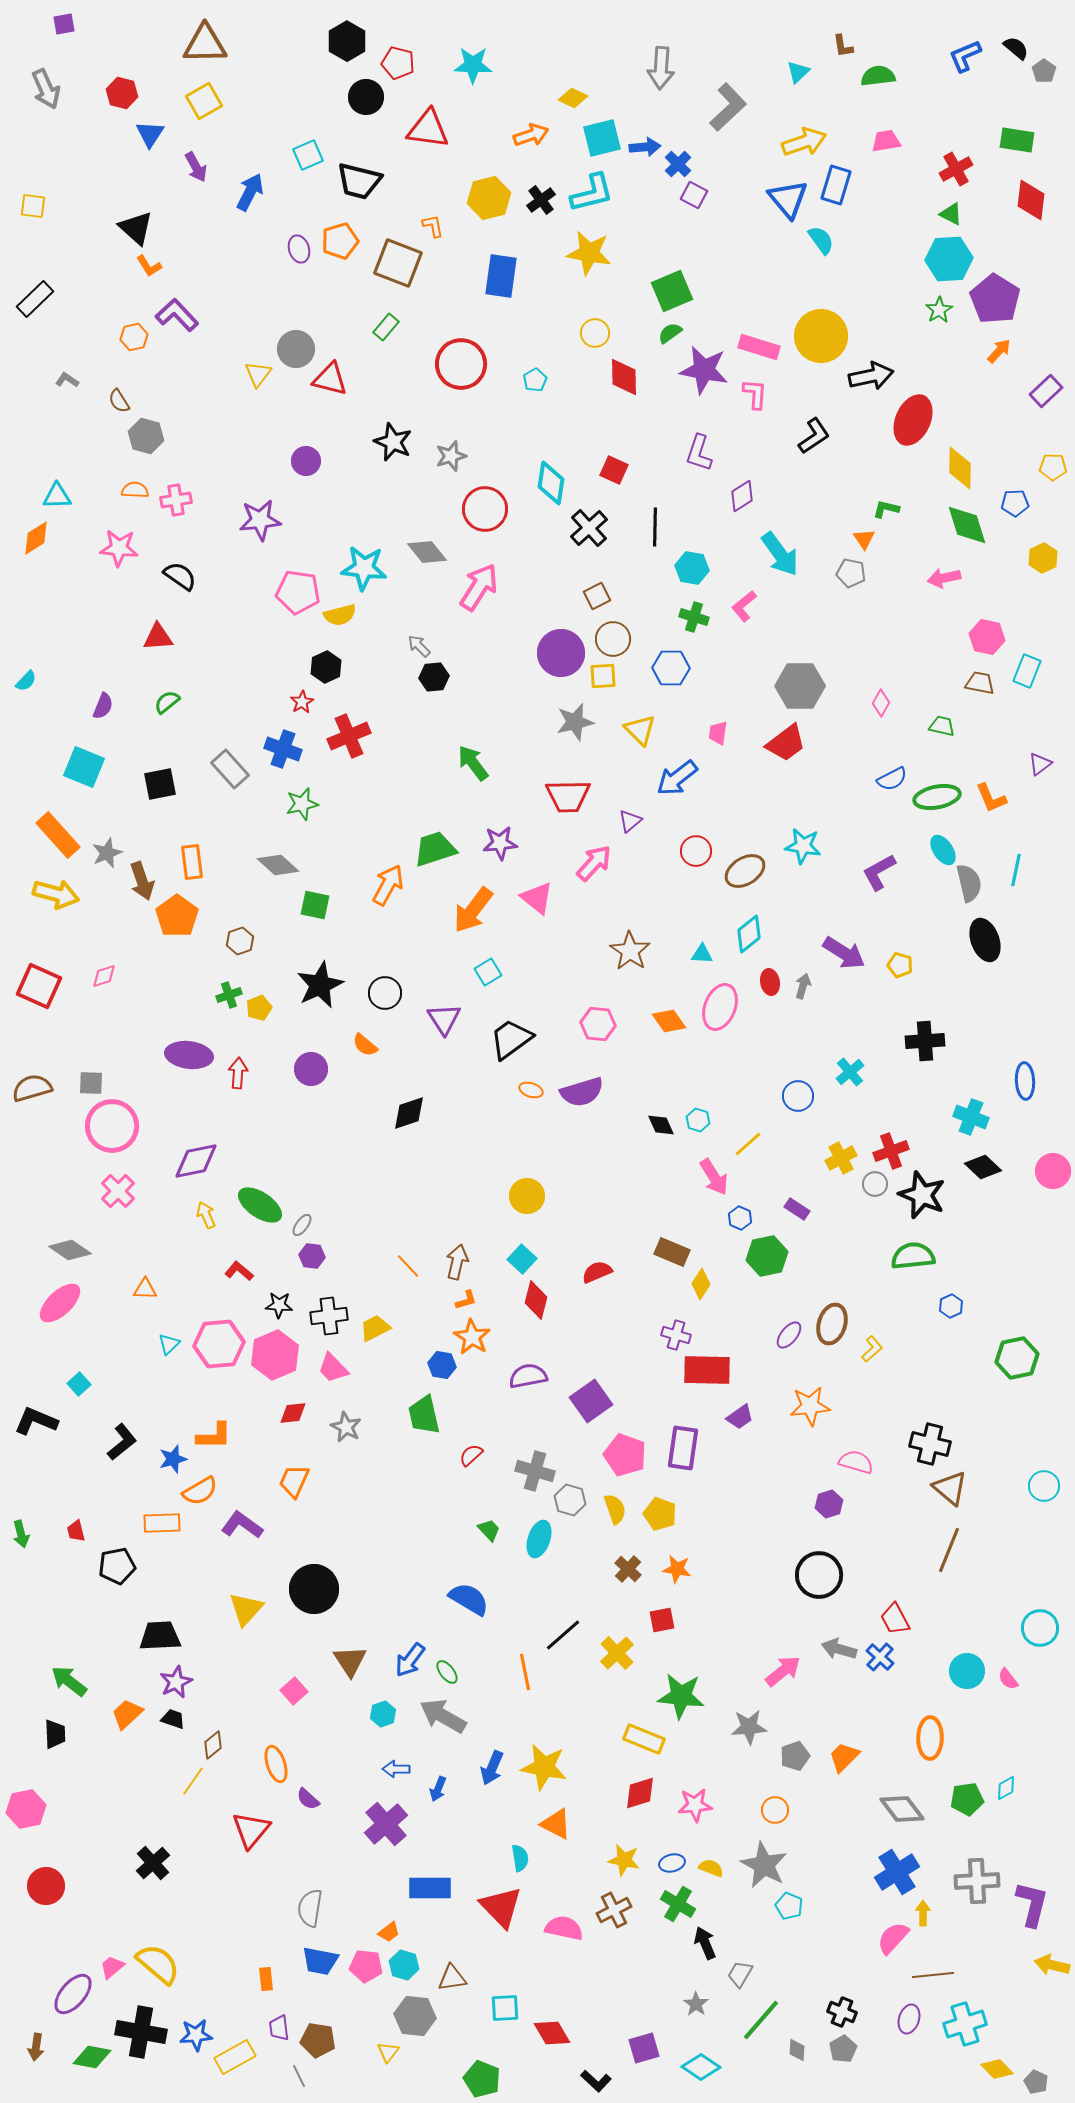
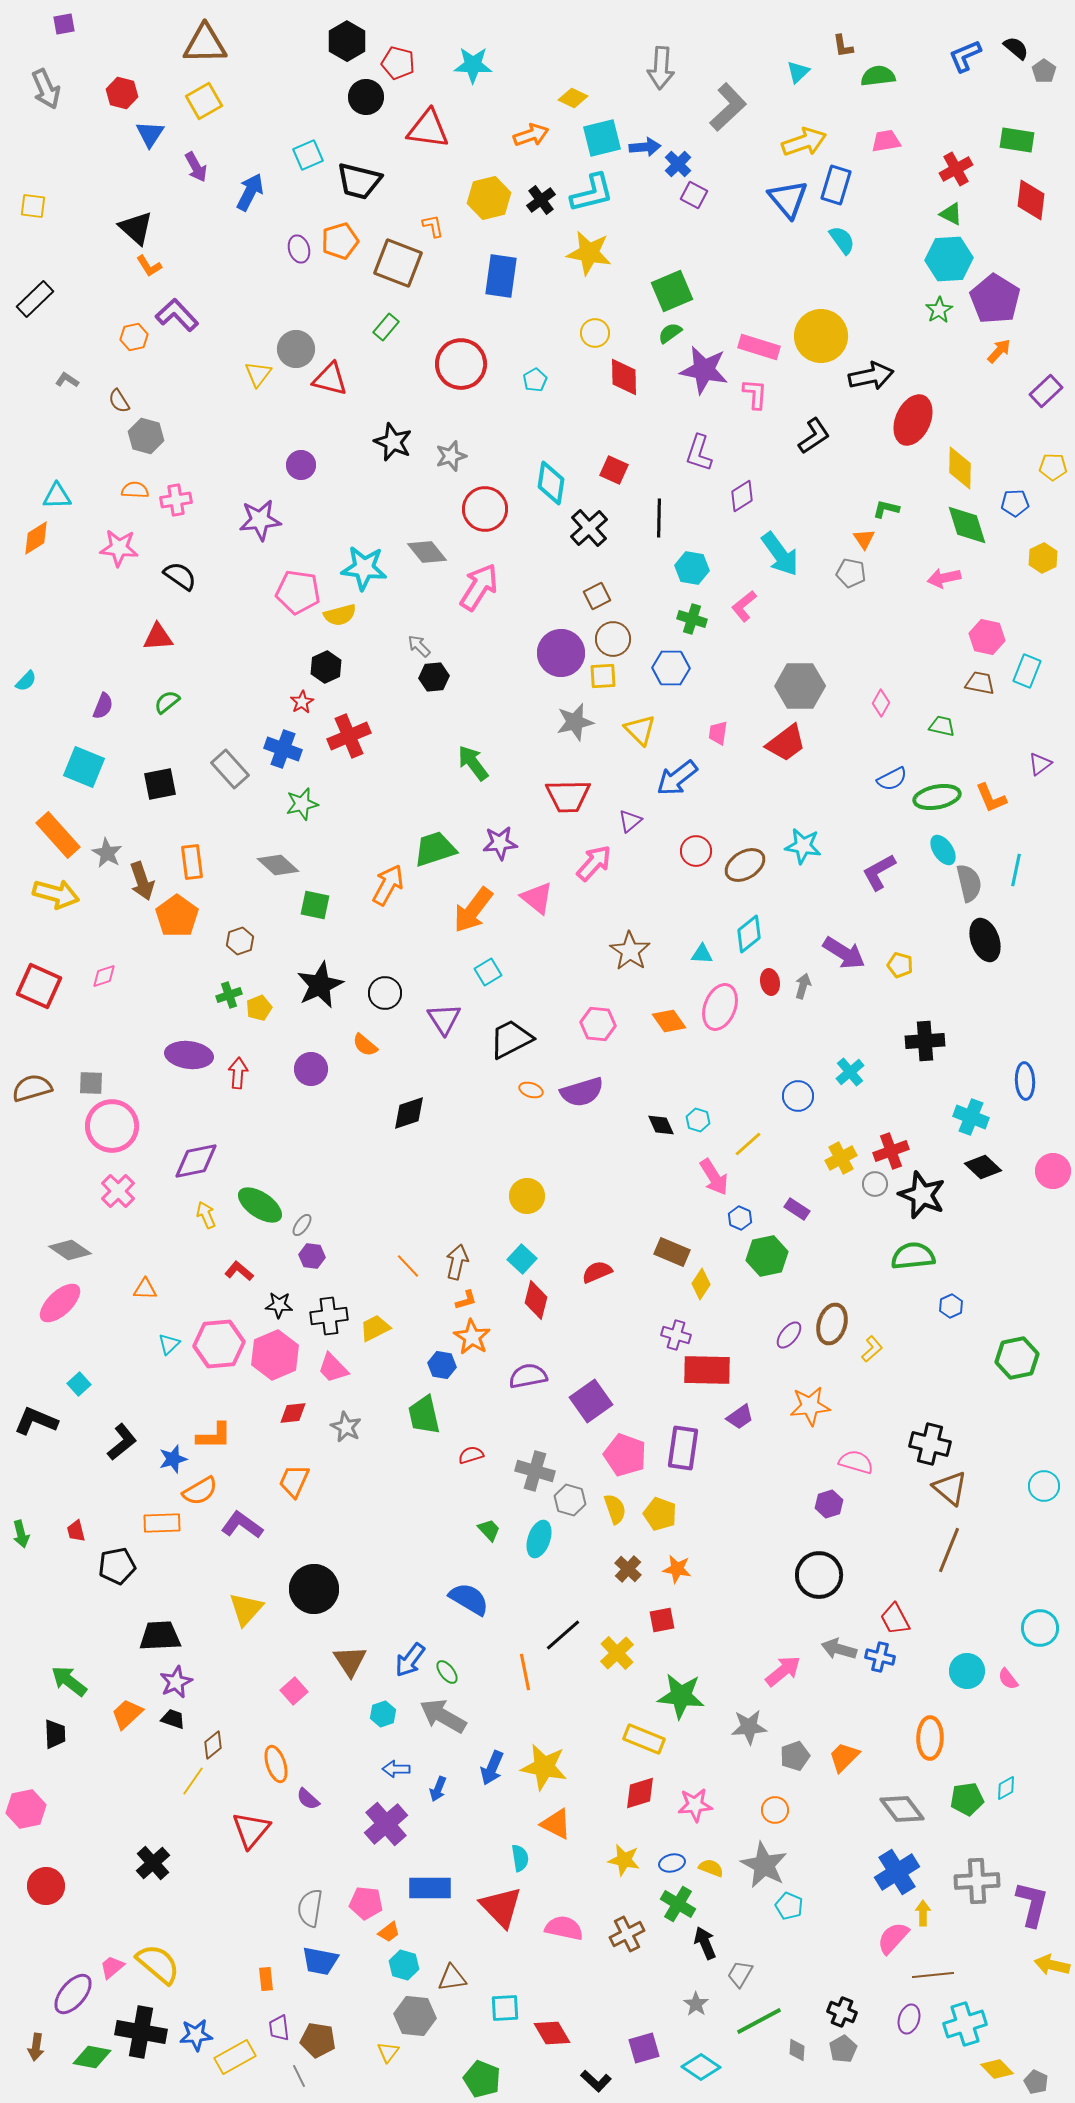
cyan semicircle at (821, 240): moved 21 px right
purple circle at (306, 461): moved 5 px left, 4 px down
black line at (655, 527): moved 4 px right, 9 px up
green cross at (694, 617): moved 2 px left, 2 px down
gray star at (107, 853): rotated 20 degrees counterclockwise
brown ellipse at (745, 871): moved 6 px up
black trapezoid at (511, 1039): rotated 9 degrees clockwise
red semicircle at (471, 1455): rotated 25 degrees clockwise
blue cross at (880, 1657): rotated 28 degrees counterclockwise
brown cross at (614, 1910): moved 13 px right, 24 px down
pink pentagon at (366, 1966): moved 63 px up
green line at (761, 2020): moved 2 px left, 1 px down; rotated 21 degrees clockwise
